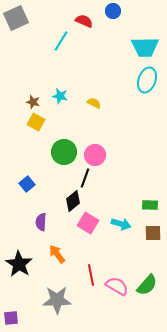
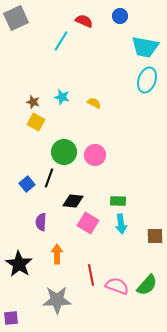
blue circle: moved 7 px right, 5 px down
cyan trapezoid: rotated 12 degrees clockwise
cyan star: moved 2 px right, 1 px down
black line: moved 36 px left
black diamond: rotated 45 degrees clockwise
green rectangle: moved 32 px left, 4 px up
cyan arrow: rotated 66 degrees clockwise
brown square: moved 2 px right, 3 px down
orange arrow: rotated 36 degrees clockwise
pink semicircle: rotated 10 degrees counterclockwise
